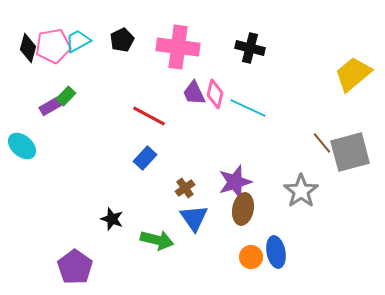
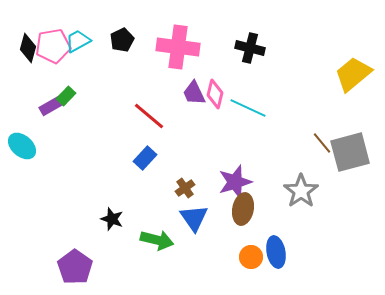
red line: rotated 12 degrees clockwise
